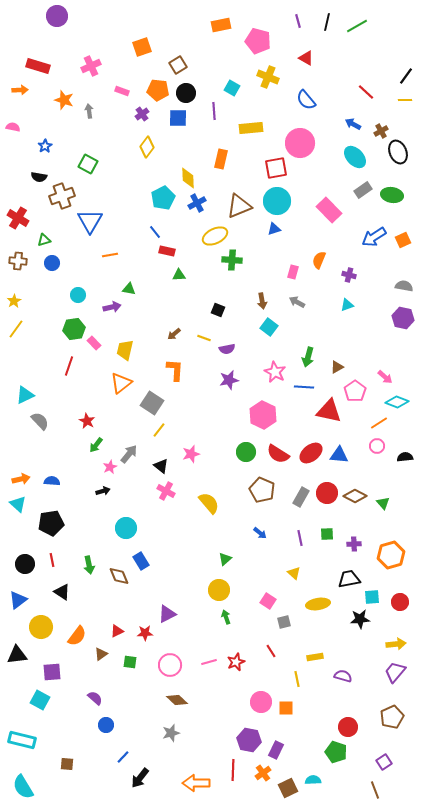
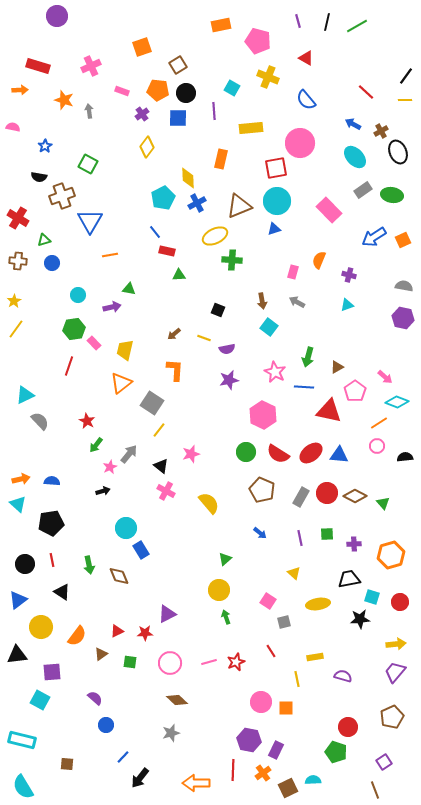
blue rectangle at (141, 561): moved 11 px up
cyan square at (372, 597): rotated 21 degrees clockwise
pink circle at (170, 665): moved 2 px up
